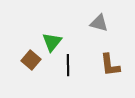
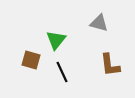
green triangle: moved 4 px right, 2 px up
brown square: rotated 24 degrees counterclockwise
black line: moved 6 px left, 7 px down; rotated 25 degrees counterclockwise
